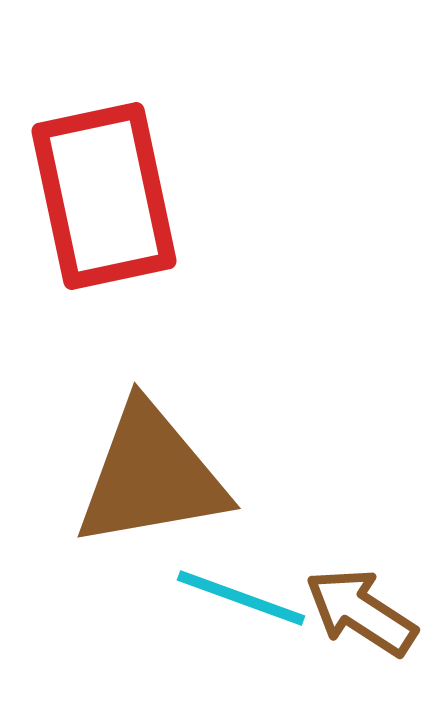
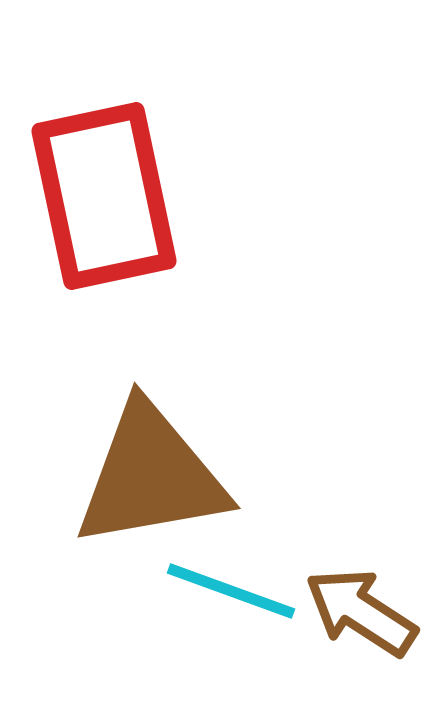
cyan line: moved 10 px left, 7 px up
